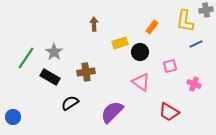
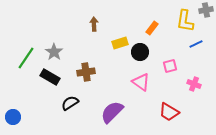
orange rectangle: moved 1 px down
